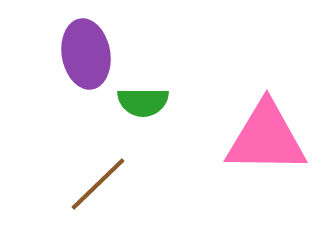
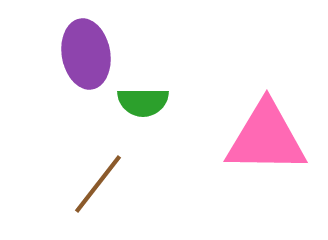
brown line: rotated 8 degrees counterclockwise
